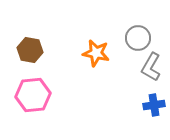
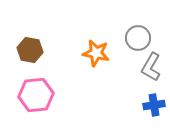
pink hexagon: moved 3 px right
